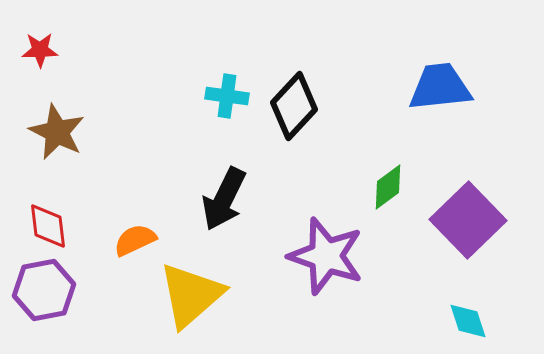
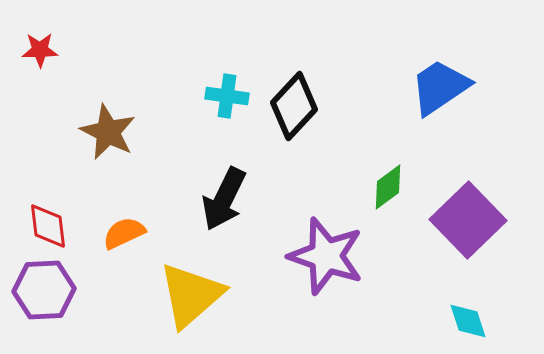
blue trapezoid: rotated 28 degrees counterclockwise
brown star: moved 51 px right
orange semicircle: moved 11 px left, 7 px up
purple hexagon: rotated 8 degrees clockwise
